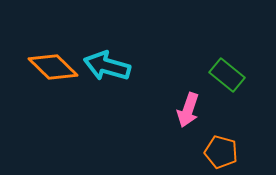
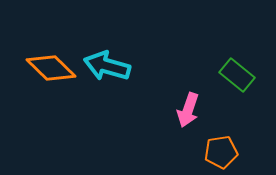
orange diamond: moved 2 px left, 1 px down
green rectangle: moved 10 px right
orange pentagon: rotated 24 degrees counterclockwise
